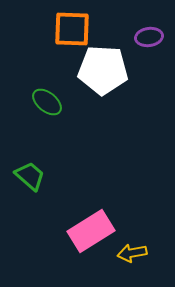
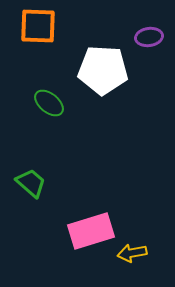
orange square: moved 34 px left, 3 px up
green ellipse: moved 2 px right, 1 px down
green trapezoid: moved 1 px right, 7 px down
pink rectangle: rotated 15 degrees clockwise
